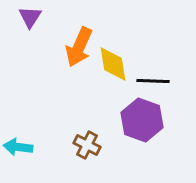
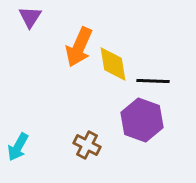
cyan arrow: rotated 68 degrees counterclockwise
